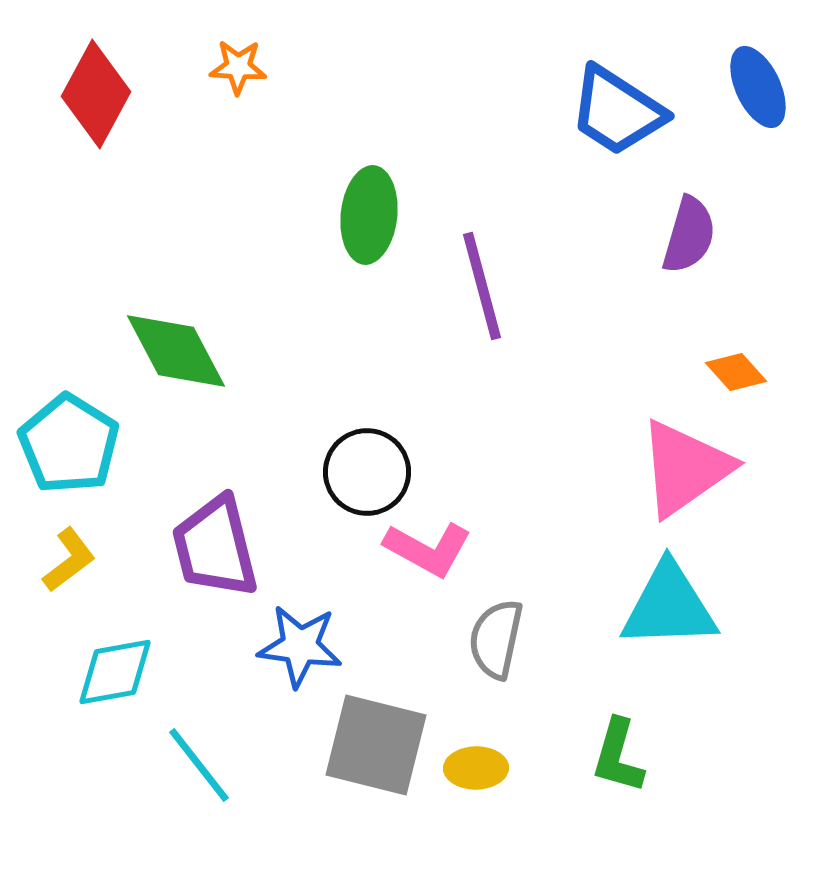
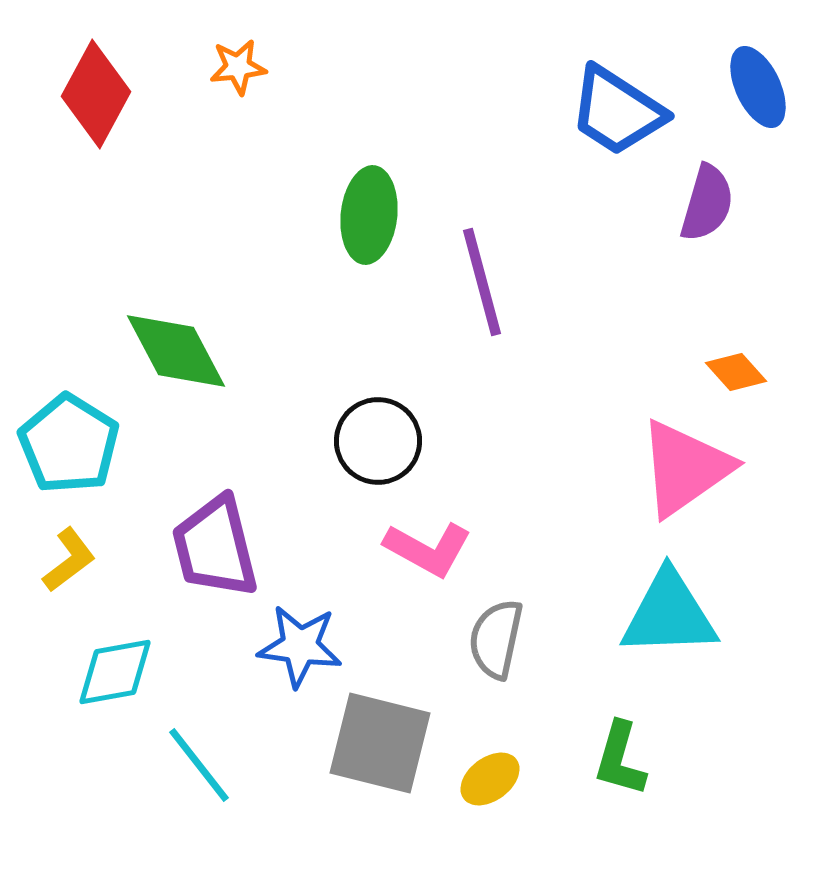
orange star: rotated 10 degrees counterclockwise
purple semicircle: moved 18 px right, 32 px up
purple line: moved 4 px up
black circle: moved 11 px right, 31 px up
cyan triangle: moved 8 px down
gray square: moved 4 px right, 2 px up
green L-shape: moved 2 px right, 3 px down
yellow ellipse: moved 14 px right, 11 px down; rotated 36 degrees counterclockwise
